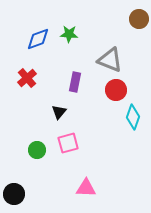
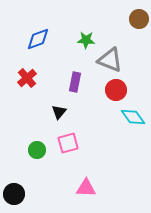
green star: moved 17 px right, 6 px down
cyan diamond: rotated 55 degrees counterclockwise
